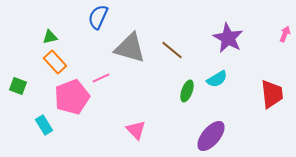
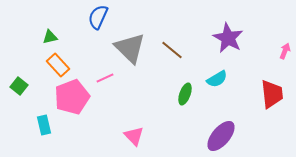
pink arrow: moved 17 px down
gray triangle: rotated 28 degrees clockwise
orange rectangle: moved 3 px right, 3 px down
pink line: moved 4 px right
green square: moved 1 px right; rotated 18 degrees clockwise
green ellipse: moved 2 px left, 3 px down
cyan rectangle: rotated 18 degrees clockwise
pink triangle: moved 2 px left, 6 px down
purple ellipse: moved 10 px right
